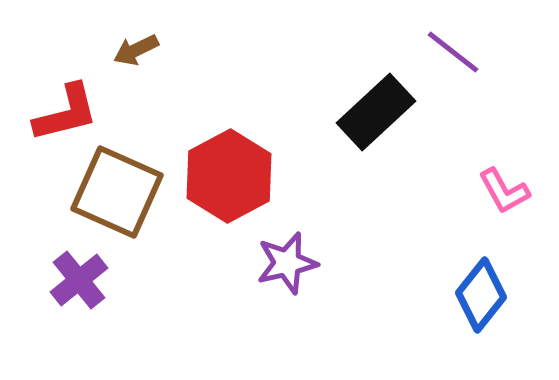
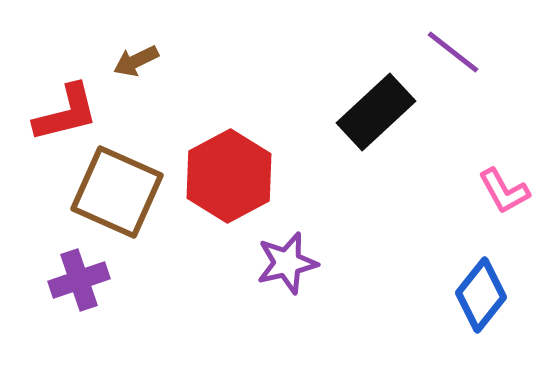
brown arrow: moved 11 px down
purple cross: rotated 20 degrees clockwise
